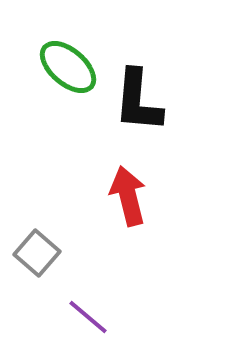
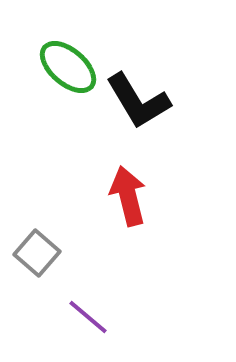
black L-shape: rotated 36 degrees counterclockwise
